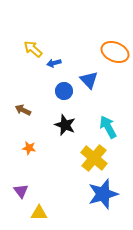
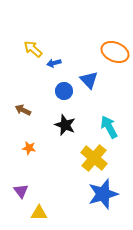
cyan arrow: moved 1 px right
